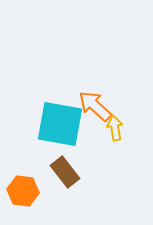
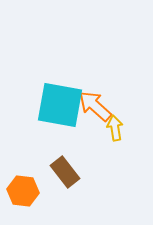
cyan square: moved 19 px up
